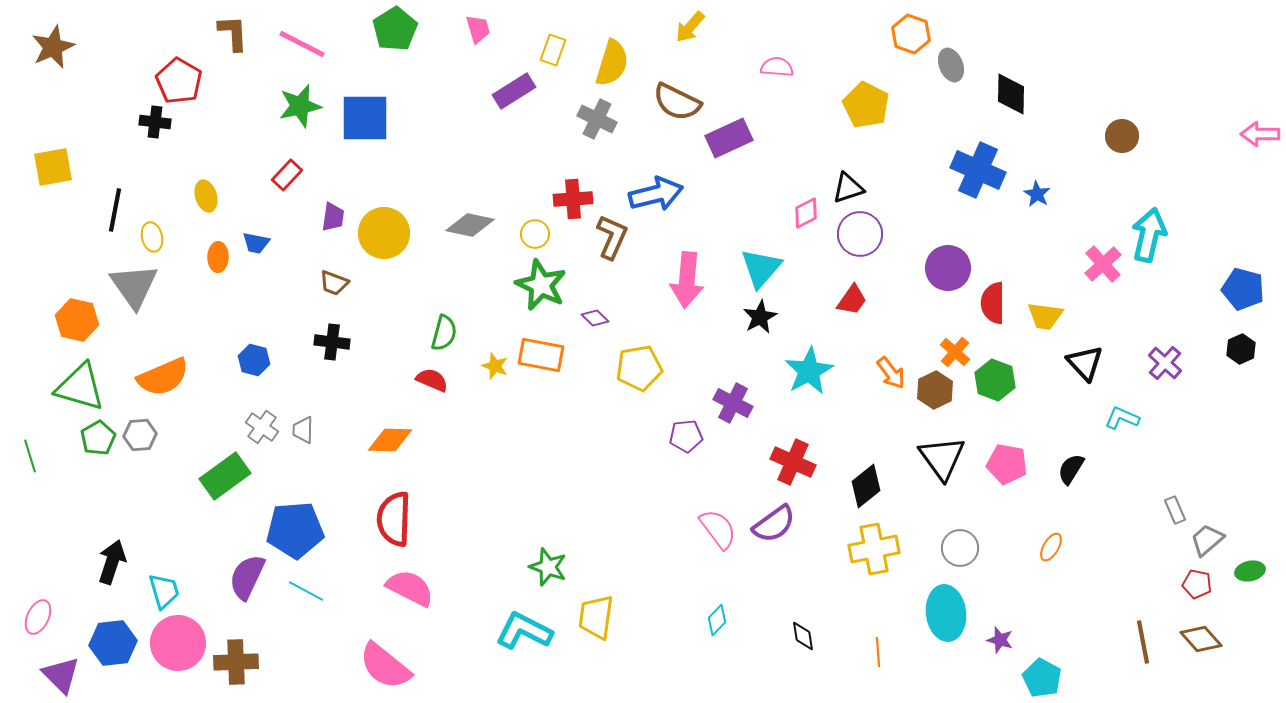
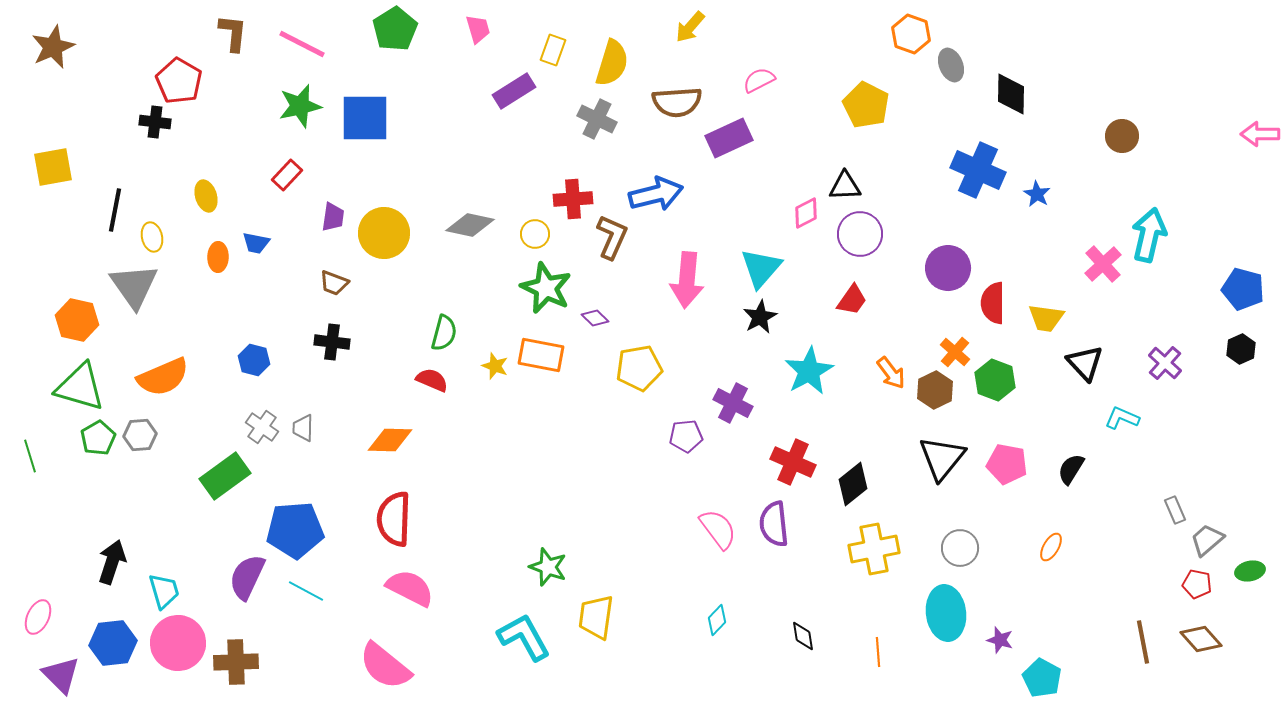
brown L-shape at (233, 33): rotated 9 degrees clockwise
pink semicircle at (777, 67): moved 18 px left, 13 px down; rotated 32 degrees counterclockwise
brown semicircle at (677, 102): rotated 30 degrees counterclockwise
black triangle at (848, 188): moved 3 px left, 2 px up; rotated 16 degrees clockwise
green star at (541, 285): moved 5 px right, 3 px down
yellow trapezoid at (1045, 316): moved 1 px right, 2 px down
gray trapezoid at (303, 430): moved 2 px up
black triangle at (942, 458): rotated 15 degrees clockwise
black diamond at (866, 486): moved 13 px left, 2 px up
purple semicircle at (774, 524): rotated 120 degrees clockwise
cyan L-shape at (524, 631): moved 6 px down; rotated 34 degrees clockwise
